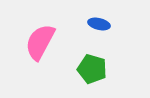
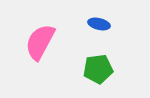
green pentagon: moved 6 px right; rotated 24 degrees counterclockwise
